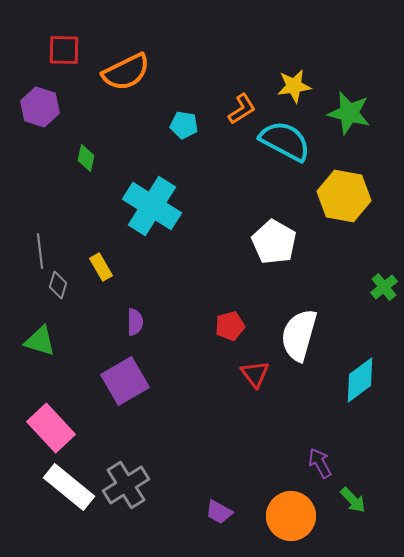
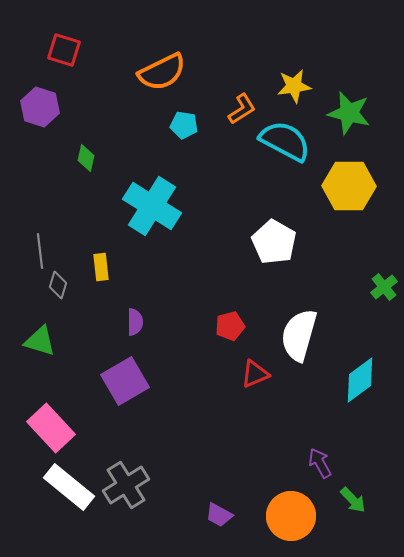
red square: rotated 16 degrees clockwise
orange semicircle: moved 36 px right
yellow hexagon: moved 5 px right, 10 px up; rotated 9 degrees counterclockwise
yellow rectangle: rotated 24 degrees clockwise
red triangle: rotated 44 degrees clockwise
purple trapezoid: moved 3 px down
